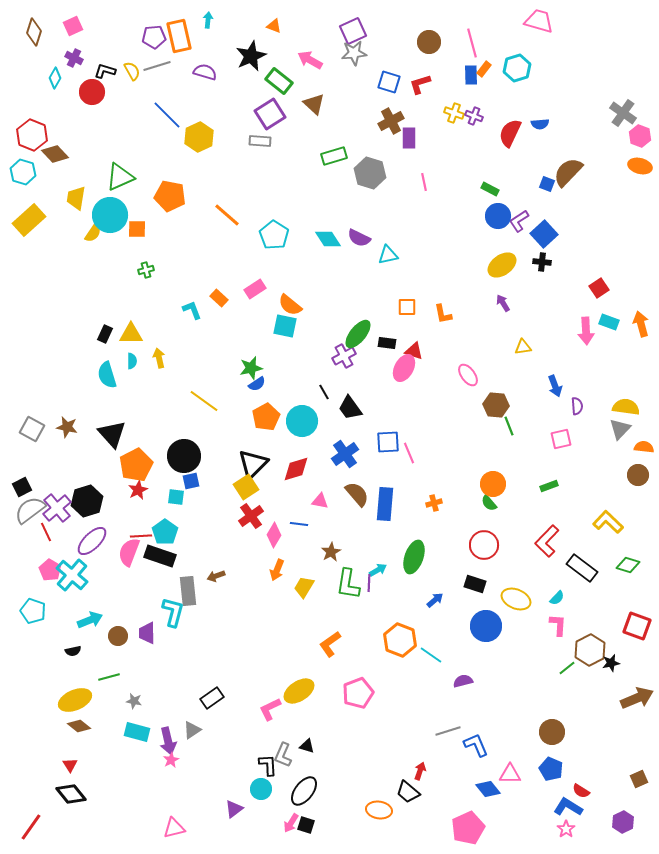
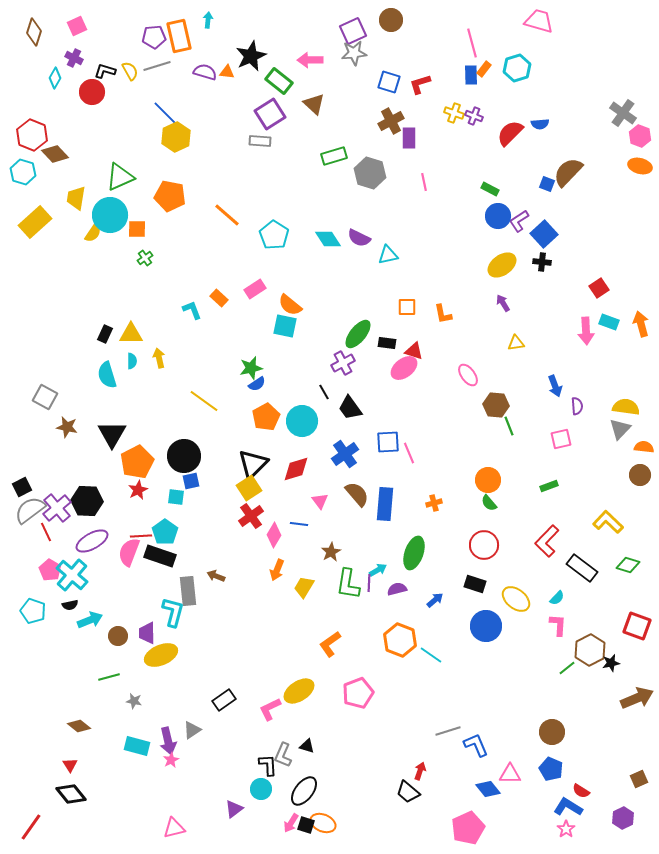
pink square at (73, 26): moved 4 px right
orange triangle at (274, 26): moved 47 px left, 46 px down; rotated 14 degrees counterclockwise
brown circle at (429, 42): moved 38 px left, 22 px up
pink arrow at (310, 60): rotated 30 degrees counterclockwise
yellow semicircle at (132, 71): moved 2 px left
red semicircle at (510, 133): rotated 20 degrees clockwise
yellow hexagon at (199, 137): moved 23 px left
yellow rectangle at (29, 220): moved 6 px right, 2 px down
green cross at (146, 270): moved 1 px left, 12 px up; rotated 21 degrees counterclockwise
yellow triangle at (523, 347): moved 7 px left, 4 px up
purple cross at (344, 356): moved 1 px left, 7 px down
pink ellipse at (404, 368): rotated 24 degrees clockwise
gray square at (32, 429): moved 13 px right, 32 px up
black triangle at (112, 434): rotated 12 degrees clockwise
orange pentagon at (136, 465): moved 1 px right, 3 px up
brown circle at (638, 475): moved 2 px right
orange circle at (493, 484): moved 5 px left, 4 px up
yellow square at (246, 487): moved 3 px right, 1 px down
black hexagon at (87, 501): rotated 20 degrees clockwise
pink triangle at (320, 501): rotated 42 degrees clockwise
purple ellipse at (92, 541): rotated 16 degrees clockwise
green ellipse at (414, 557): moved 4 px up
brown arrow at (216, 576): rotated 42 degrees clockwise
yellow ellipse at (516, 599): rotated 16 degrees clockwise
black semicircle at (73, 651): moved 3 px left, 46 px up
purple semicircle at (463, 681): moved 66 px left, 92 px up
black rectangle at (212, 698): moved 12 px right, 2 px down
yellow ellipse at (75, 700): moved 86 px right, 45 px up
cyan rectangle at (137, 732): moved 14 px down
orange ellipse at (379, 810): moved 56 px left, 13 px down; rotated 15 degrees clockwise
purple hexagon at (623, 822): moved 4 px up
